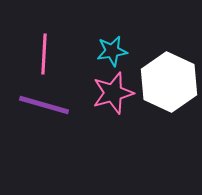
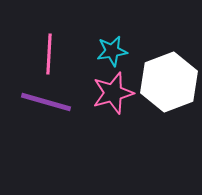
pink line: moved 5 px right
white hexagon: rotated 14 degrees clockwise
purple line: moved 2 px right, 3 px up
